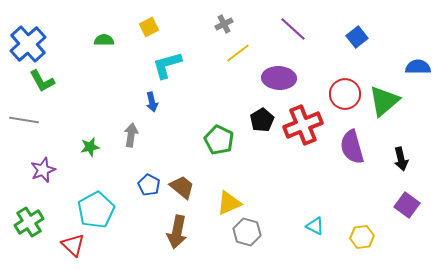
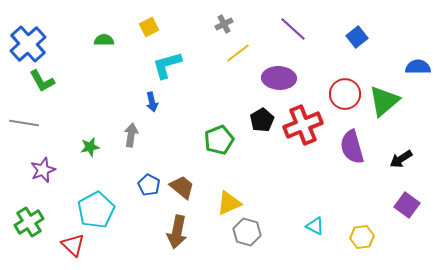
gray line: moved 3 px down
green pentagon: rotated 24 degrees clockwise
black arrow: rotated 70 degrees clockwise
